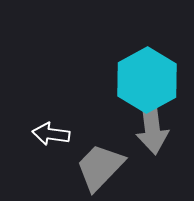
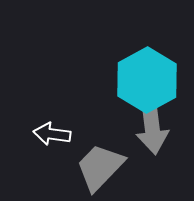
white arrow: moved 1 px right
